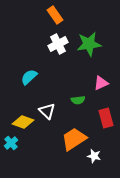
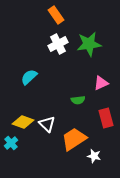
orange rectangle: moved 1 px right
white triangle: moved 13 px down
